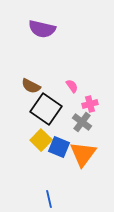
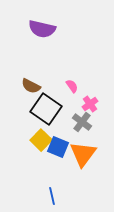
pink cross: rotated 21 degrees counterclockwise
blue square: moved 1 px left
blue line: moved 3 px right, 3 px up
